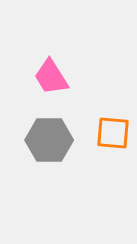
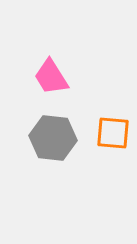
gray hexagon: moved 4 px right, 2 px up; rotated 6 degrees clockwise
